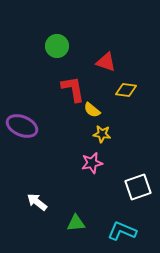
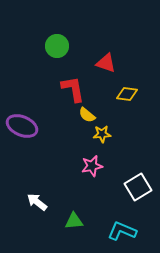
red triangle: moved 1 px down
yellow diamond: moved 1 px right, 4 px down
yellow semicircle: moved 5 px left, 5 px down
yellow star: rotated 12 degrees counterclockwise
pink star: moved 3 px down
white square: rotated 12 degrees counterclockwise
green triangle: moved 2 px left, 2 px up
